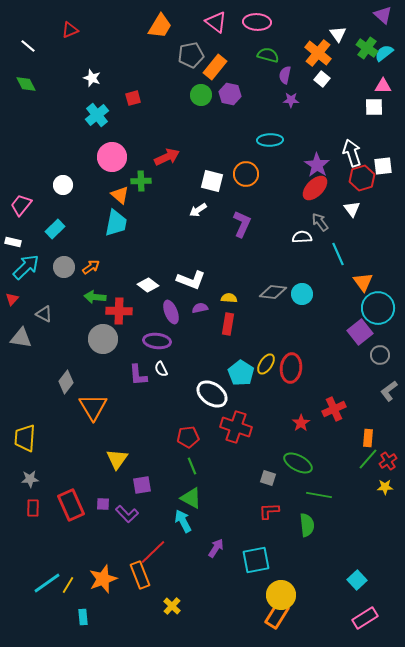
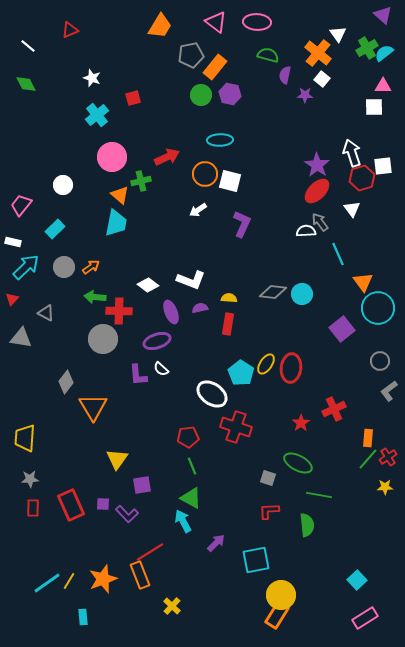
green cross at (367, 48): rotated 25 degrees clockwise
purple star at (291, 100): moved 14 px right, 5 px up
cyan ellipse at (270, 140): moved 50 px left
orange circle at (246, 174): moved 41 px left
green cross at (141, 181): rotated 12 degrees counterclockwise
white square at (212, 181): moved 18 px right
red ellipse at (315, 188): moved 2 px right, 3 px down
white semicircle at (302, 237): moved 4 px right, 6 px up
gray triangle at (44, 314): moved 2 px right, 1 px up
purple square at (360, 332): moved 18 px left, 3 px up
purple ellipse at (157, 341): rotated 24 degrees counterclockwise
gray circle at (380, 355): moved 6 px down
white semicircle at (161, 369): rotated 21 degrees counterclockwise
red cross at (388, 461): moved 4 px up
purple arrow at (216, 548): moved 5 px up; rotated 12 degrees clockwise
red line at (153, 552): moved 3 px left; rotated 12 degrees clockwise
yellow line at (68, 585): moved 1 px right, 4 px up
